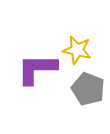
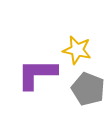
purple L-shape: moved 5 px down
